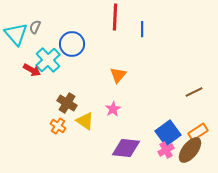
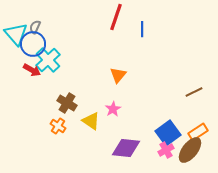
red line: moved 1 px right; rotated 16 degrees clockwise
blue circle: moved 39 px left
yellow triangle: moved 6 px right
